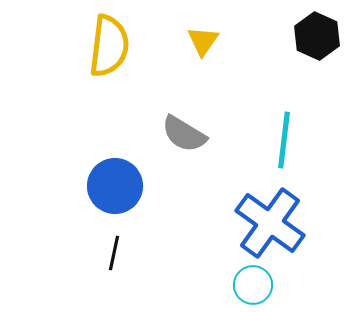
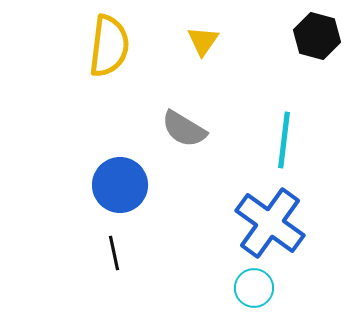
black hexagon: rotated 9 degrees counterclockwise
gray semicircle: moved 5 px up
blue circle: moved 5 px right, 1 px up
black line: rotated 24 degrees counterclockwise
cyan circle: moved 1 px right, 3 px down
